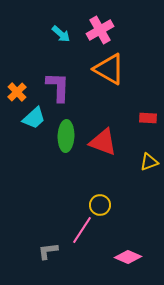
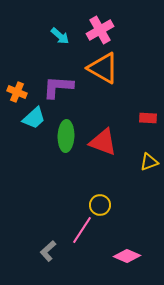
cyan arrow: moved 1 px left, 2 px down
orange triangle: moved 6 px left, 1 px up
purple L-shape: rotated 88 degrees counterclockwise
orange cross: rotated 24 degrees counterclockwise
gray L-shape: rotated 35 degrees counterclockwise
pink diamond: moved 1 px left, 1 px up
